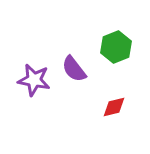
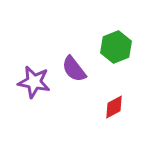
purple star: moved 2 px down
red diamond: rotated 15 degrees counterclockwise
